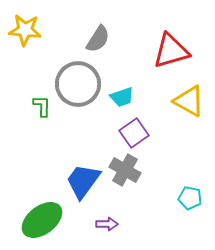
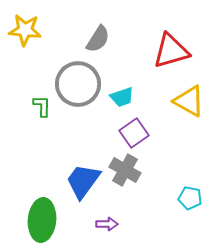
green ellipse: rotated 48 degrees counterclockwise
